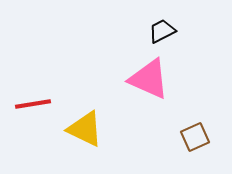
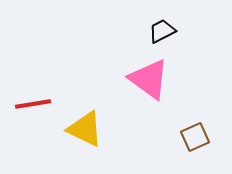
pink triangle: rotated 12 degrees clockwise
